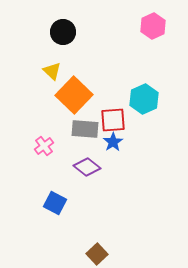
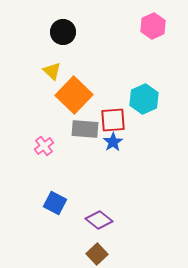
purple diamond: moved 12 px right, 53 px down
